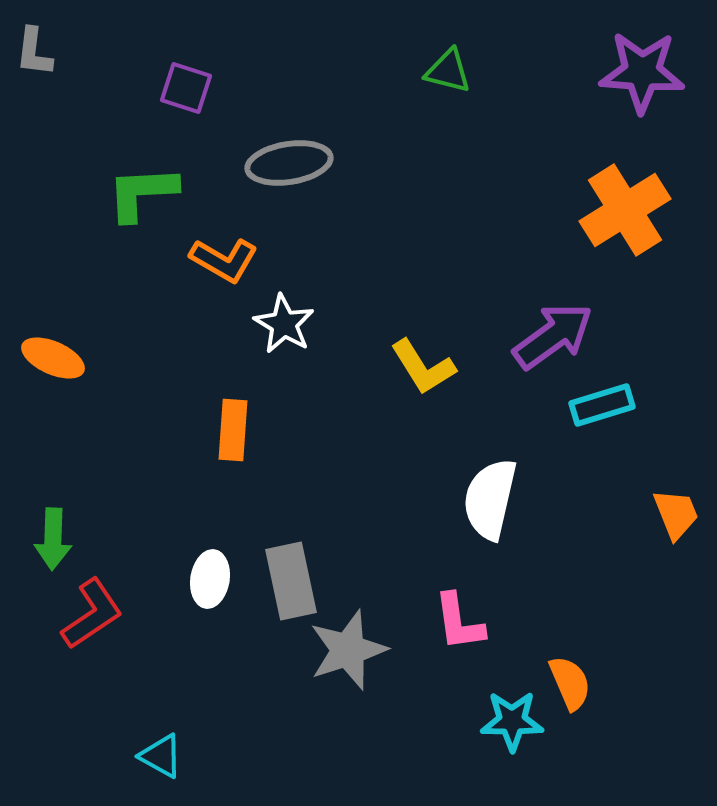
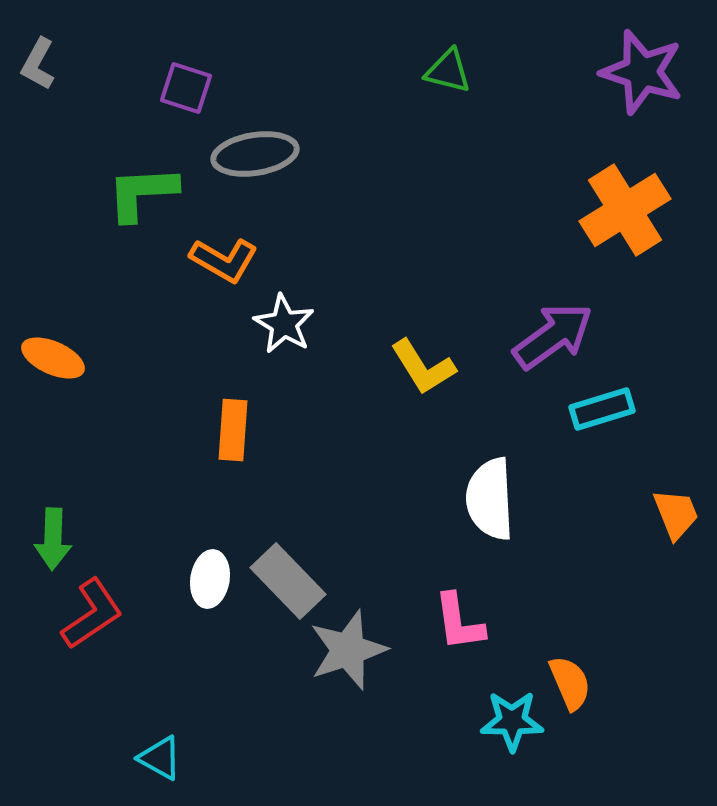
gray L-shape: moved 4 px right, 12 px down; rotated 22 degrees clockwise
purple star: rotated 14 degrees clockwise
gray ellipse: moved 34 px left, 9 px up
cyan rectangle: moved 4 px down
white semicircle: rotated 16 degrees counterclockwise
gray rectangle: moved 3 px left; rotated 32 degrees counterclockwise
cyan triangle: moved 1 px left, 2 px down
